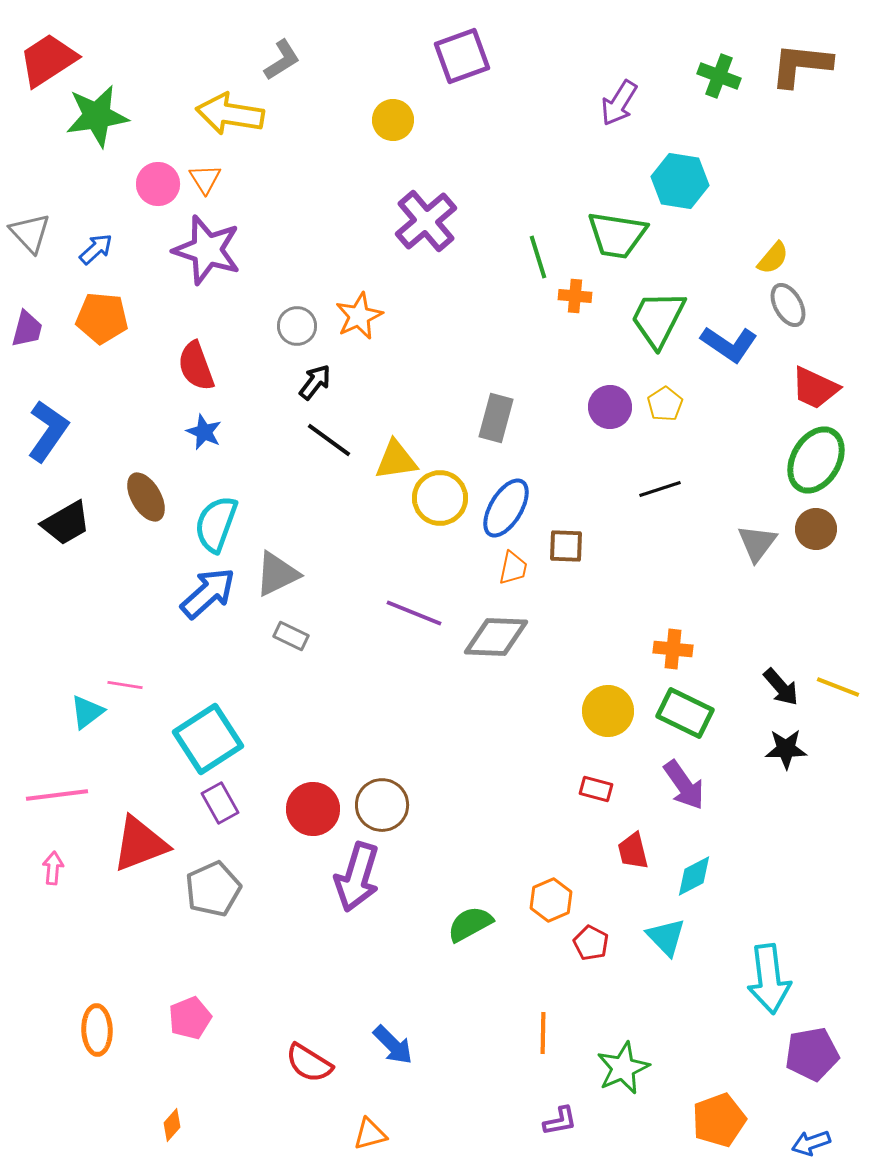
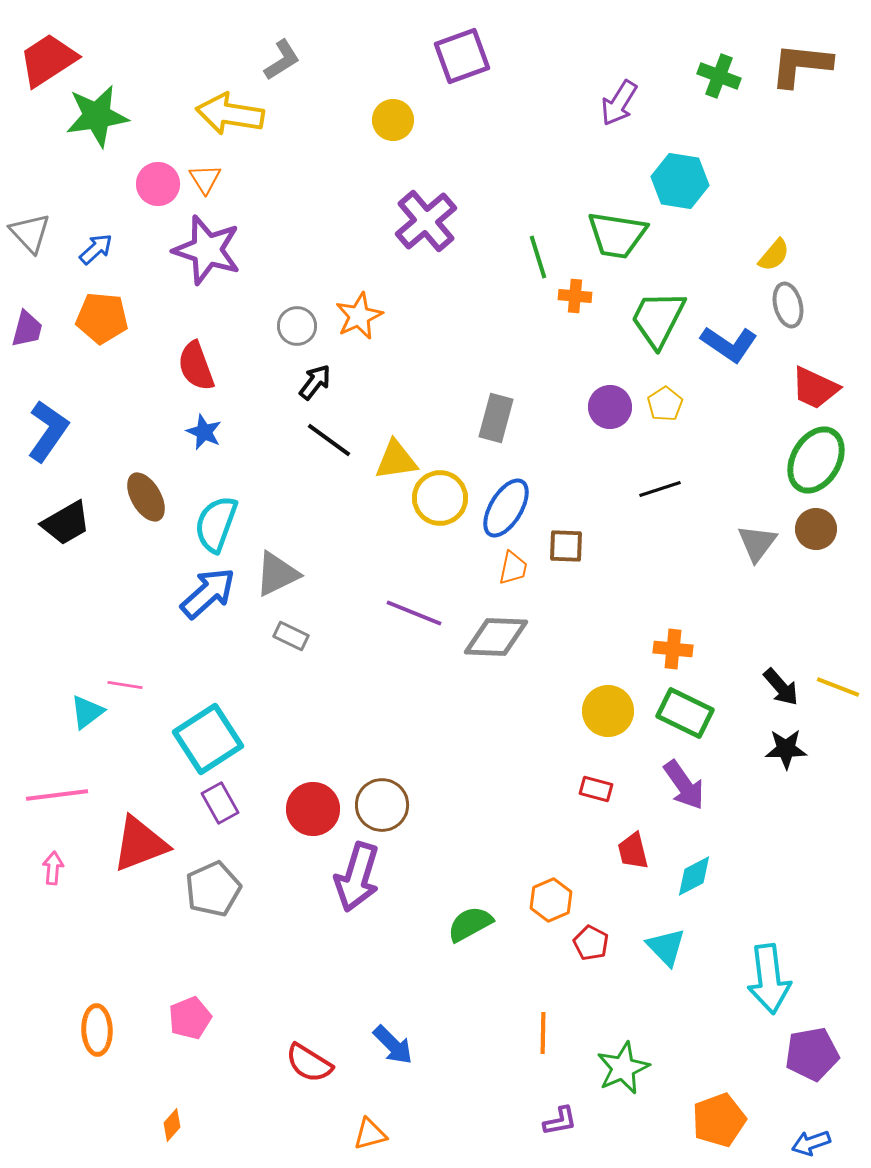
yellow semicircle at (773, 258): moved 1 px right, 3 px up
gray ellipse at (788, 305): rotated 15 degrees clockwise
cyan triangle at (666, 937): moved 10 px down
